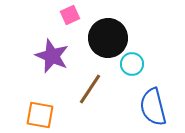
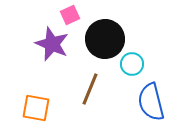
black circle: moved 3 px left, 1 px down
purple star: moved 12 px up
brown line: rotated 12 degrees counterclockwise
blue semicircle: moved 2 px left, 5 px up
orange square: moved 4 px left, 7 px up
